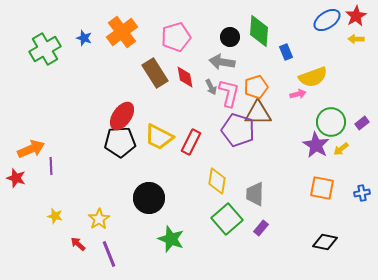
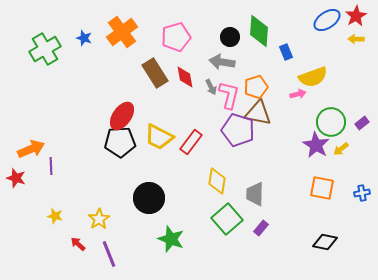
pink L-shape at (229, 93): moved 2 px down
brown triangle at (258, 113): rotated 12 degrees clockwise
red rectangle at (191, 142): rotated 10 degrees clockwise
